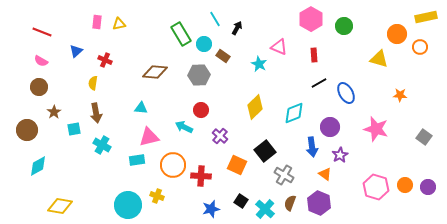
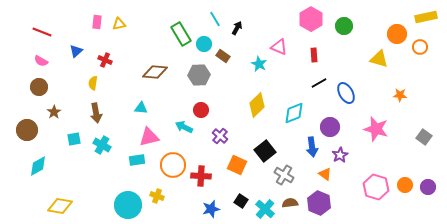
yellow diamond at (255, 107): moved 2 px right, 2 px up
cyan square at (74, 129): moved 10 px down
brown semicircle at (290, 203): rotated 63 degrees clockwise
